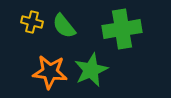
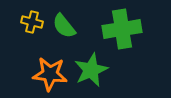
orange star: moved 2 px down
